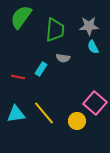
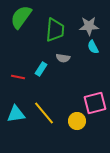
pink square: rotated 35 degrees clockwise
